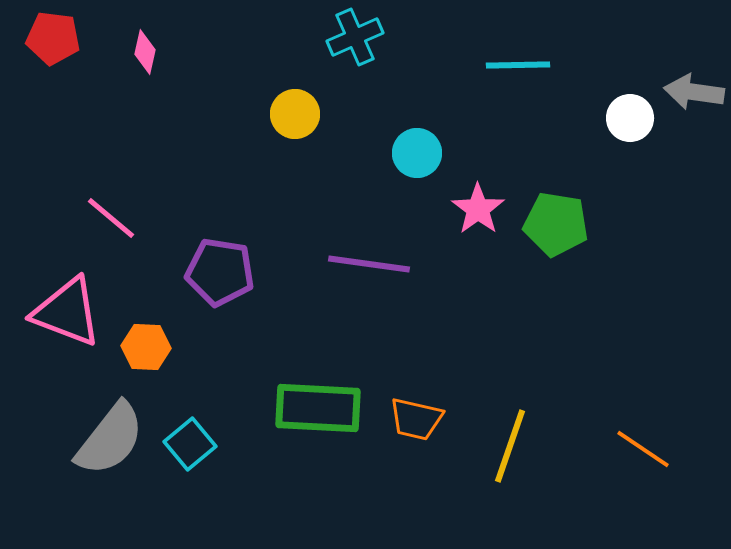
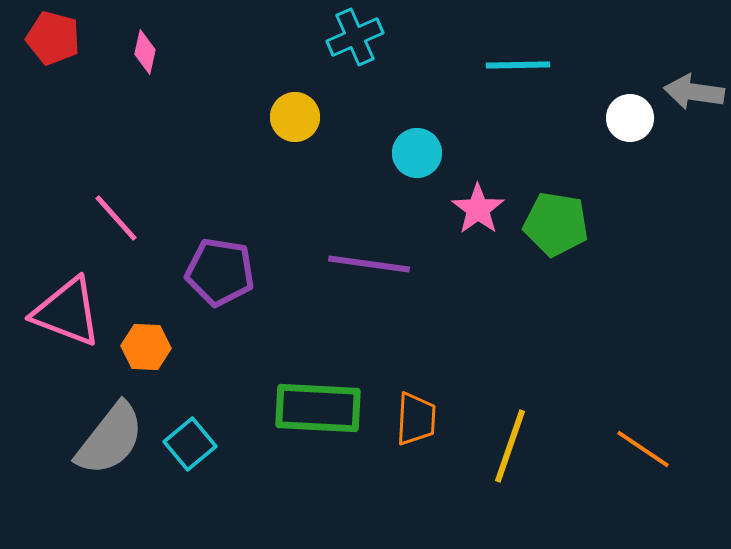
red pentagon: rotated 8 degrees clockwise
yellow circle: moved 3 px down
pink line: moved 5 px right; rotated 8 degrees clockwise
orange trapezoid: rotated 100 degrees counterclockwise
